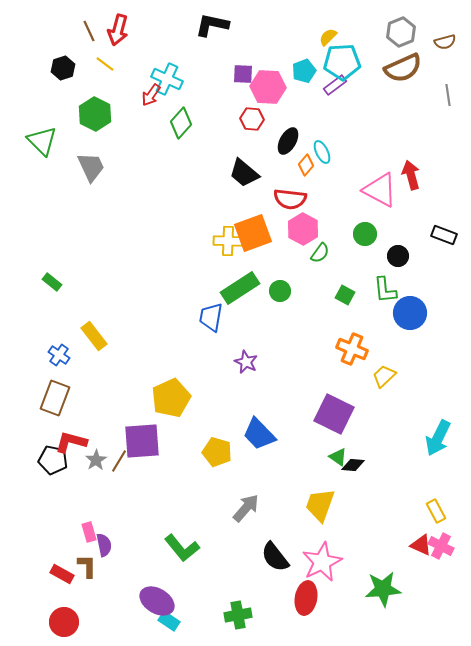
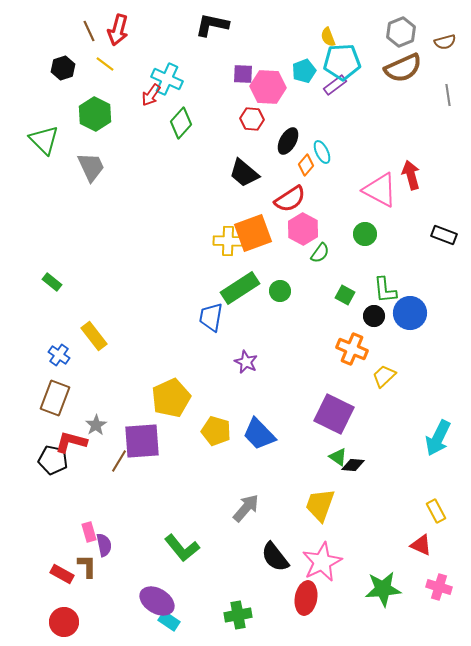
yellow semicircle at (328, 37): rotated 66 degrees counterclockwise
green triangle at (42, 141): moved 2 px right, 1 px up
red semicircle at (290, 199): rotated 40 degrees counterclockwise
black circle at (398, 256): moved 24 px left, 60 px down
yellow pentagon at (217, 452): moved 1 px left, 21 px up
gray star at (96, 460): moved 35 px up
pink cross at (441, 546): moved 2 px left, 41 px down; rotated 10 degrees counterclockwise
